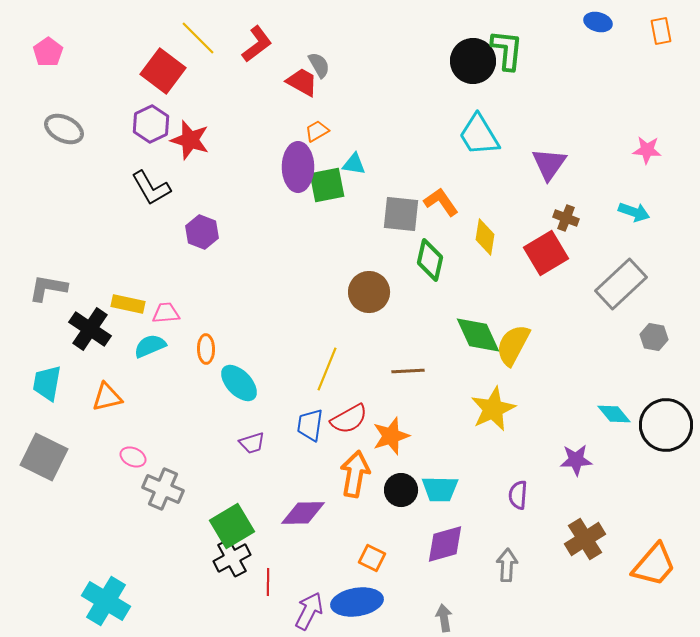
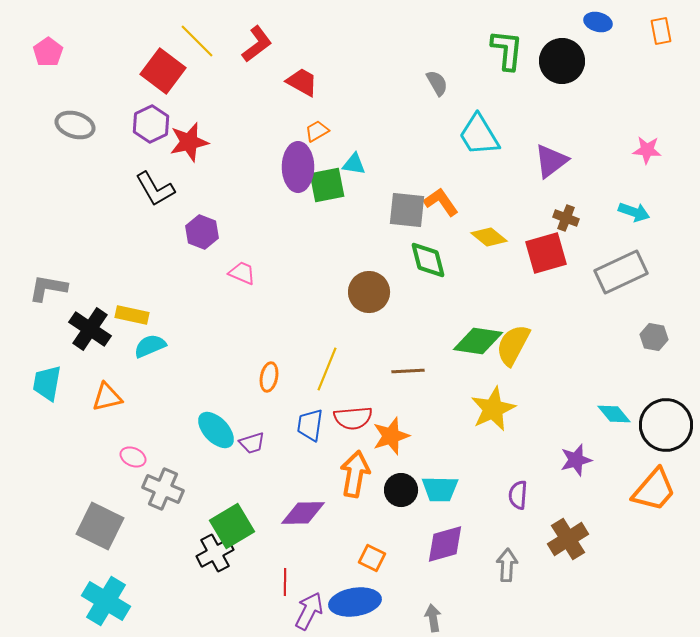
yellow line at (198, 38): moved 1 px left, 3 px down
black circle at (473, 61): moved 89 px right
gray semicircle at (319, 65): moved 118 px right, 18 px down
gray ellipse at (64, 129): moved 11 px right, 4 px up; rotated 9 degrees counterclockwise
red star at (190, 140): moved 1 px left, 2 px down; rotated 30 degrees counterclockwise
purple triangle at (549, 164): moved 2 px right, 3 px up; rotated 18 degrees clockwise
black L-shape at (151, 188): moved 4 px right, 1 px down
gray square at (401, 214): moved 6 px right, 4 px up
yellow diamond at (485, 237): moved 4 px right; rotated 60 degrees counterclockwise
red square at (546, 253): rotated 15 degrees clockwise
green diamond at (430, 260): moved 2 px left; rotated 27 degrees counterclockwise
gray rectangle at (621, 284): moved 12 px up; rotated 18 degrees clockwise
yellow rectangle at (128, 304): moved 4 px right, 11 px down
pink trapezoid at (166, 313): moved 76 px right, 40 px up; rotated 28 degrees clockwise
green diamond at (478, 335): moved 6 px down; rotated 57 degrees counterclockwise
orange ellipse at (206, 349): moved 63 px right, 28 px down; rotated 12 degrees clockwise
cyan ellipse at (239, 383): moved 23 px left, 47 px down
red semicircle at (349, 419): moved 4 px right, 1 px up; rotated 24 degrees clockwise
gray square at (44, 457): moved 56 px right, 69 px down
purple star at (576, 460): rotated 12 degrees counterclockwise
brown cross at (585, 539): moved 17 px left
black cross at (232, 558): moved 17 px left, 5 px up
orange trapezoid at (654, 565): moved 75 px up
red line at (268, 582): moved 17 px right
blue ellipse at (357, 602): moved 2 px left
gray arrow at (444, 618): moved 11 px left
